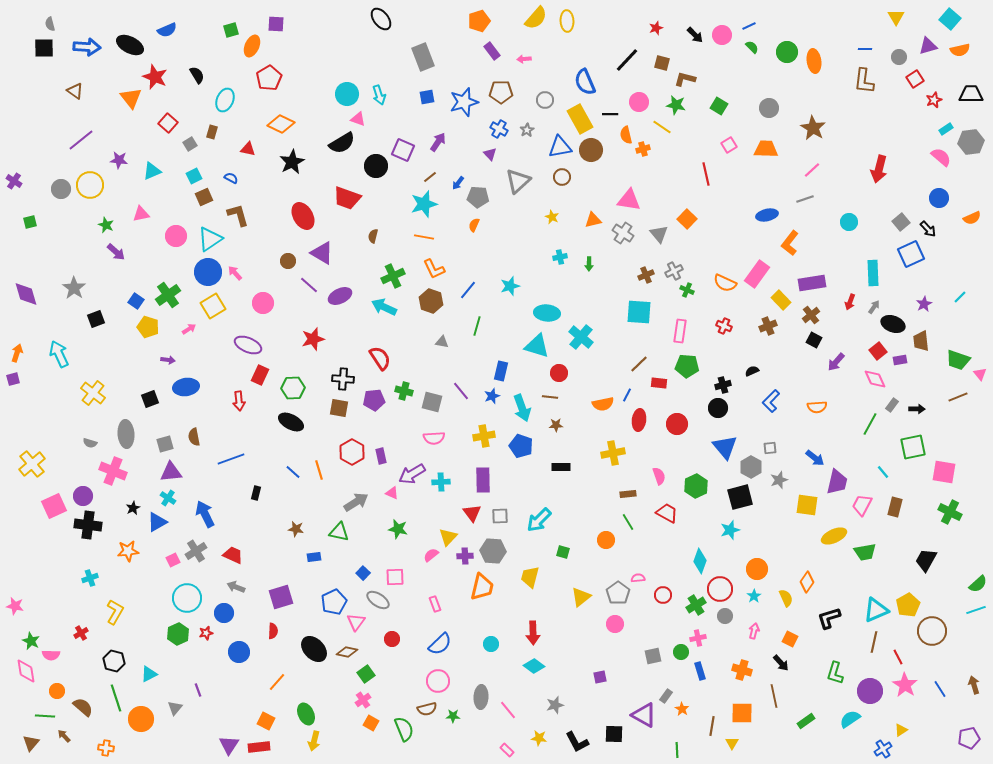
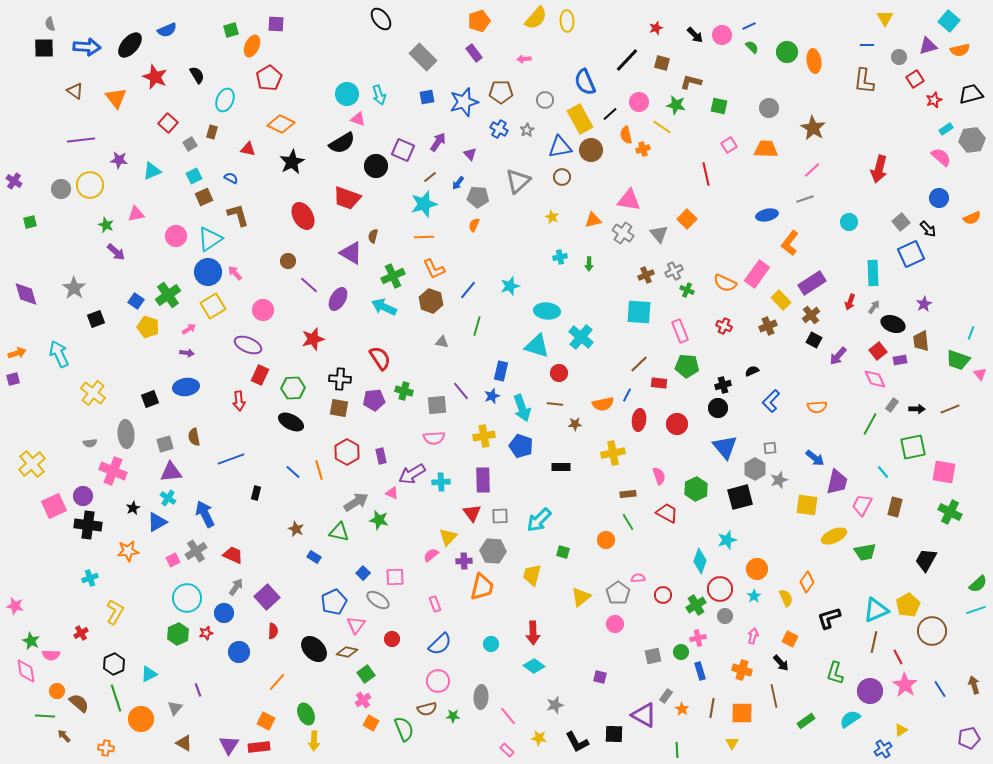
yellow triangle at (896, 17): moved 11 px left, 1 px down
cyan square at (950, 19): moved 1 px left, 2 px down
black ellipse at (130, 45): rotated 76 degrees counterclockwise
blue line at (865, 49): moved 2 px right, 4 px up
purple rectangle at (492, 51): moved 18 px left, 2 px down
gray rectangle at (423, 57): rotated 24 degrees counterclockwise
brown L-shape at (685, 79): moved 6 px right, 3 px down
black trapezoid at (971, 94): rotated 15 degrees counterclockwise
orange triangle at (131, 98): moved 15 px left
green square at (719, 106): rotated 18 degrees counterclockwise
black line at (610, 114): rotated 42 degrees counterclockwise
purple line at (81, 140): rotated 32 degrees clockwise
gray hexagon at (971, 142): moved 1 px right, 2 px up
purple triangle at (490, 154): moved 20 px left
pink triangle at (141, 214): moved 5 px left
orange line at (424, 237): rotated 12 degrees counterclockwise
purple triangle at (322, 253): moved 29 px right
purple rectangle at (812, 283): rotated 24 degrees counterclockwise
purple ellipse at (340, 296): moved 2 px left, 3 px down; rotated 35 degrees counterclockwise
cyan line at (960, 297): moved 11 px right, 36 px down; rotated 24 degrees counterclockwise
pink circle at (263, 303): moved 7 px down
cyan ellipse at (547, 313): moved 2 px up
pink rectangle at (680, 331): rotated 30 degrees counterclockwise
orange arrow at (17, 353): rotated 54 degrees clockwise
purple arrow at (168, 360): moved 19 px right, 7 px up
purple arrow at (836, 362): moved 2 px right, 6 px up
black cross at (343, 379): moved 3 px left
brown line at (550, 397): moved 5 px right, 7 px down
brown line at (958, 397): moved 8 px left, 12 px down
gray square at (432, 402): moved 5 px right, 3 px down; rotated 20 degrees counterclockwise
brown star at (556, 425): moved 19 px right, 1 px up
gray semicircle at (90, 443): rotated 24 degrees counterclockwise
red hexagon at (352, 452): moved 5 px left
gray hexagon at (751, 467): moved 4 px right, 2 px down
green hexagon at (696, 486): moved 3 px down
brown star at (296, 529): rotated 14 degrees clockwise
green star at (398, 529): moved 19 px left, 9 px up
cyan star at (730, 530): moved 3 px left, 10 px down
purple cross at (465, 556): moved 1 px left, 5 px down
blue rectangle at (314, 557): rotated 40 degrees clockwise
yellow trapezoid at (530, 577): moved 2 px right, 2 px up
gray arrow at (236, 587): rotated 102 degrees clockwise
purple square at (281, 597): moved 14 px left; rotated 25 degrees counterclockwise
pink triangle at (356, 622): moved 3 px down
pink arrow at (754, 631): moved 1 px left, 5 px down
black hexagon at (114, 661): moved 3 px down; rotated 20 degrees clockwise
purple square at (600, 677): rotated 24 degrees clockwise
brown semicircle at (83, 707): moved 4 px left, 4 px up
pink line at (508, 710): moved 6 px down
brown line at (712, 726): moved 18 px up
yellow arrow at (314, 741): rotated 12 degrees counterclockwise
brown triangle at (31, 743): moved 153 px right; rotated 42 degrees counterclockwise
